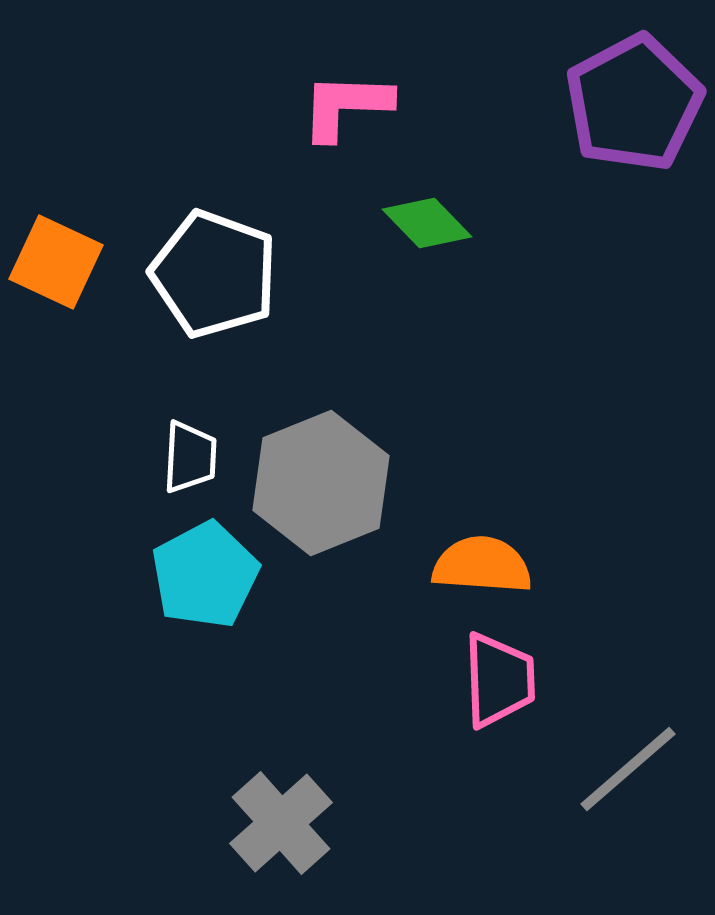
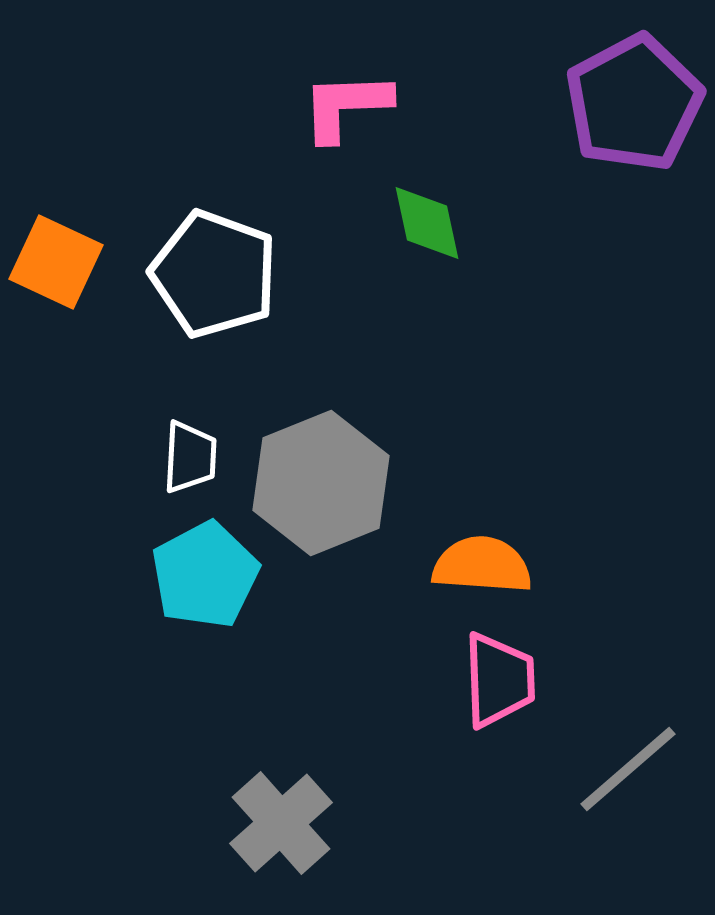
pink L-shape: rotated 4 degrees counterclockwise
green diamond: rotated 32 degrees clockwise
